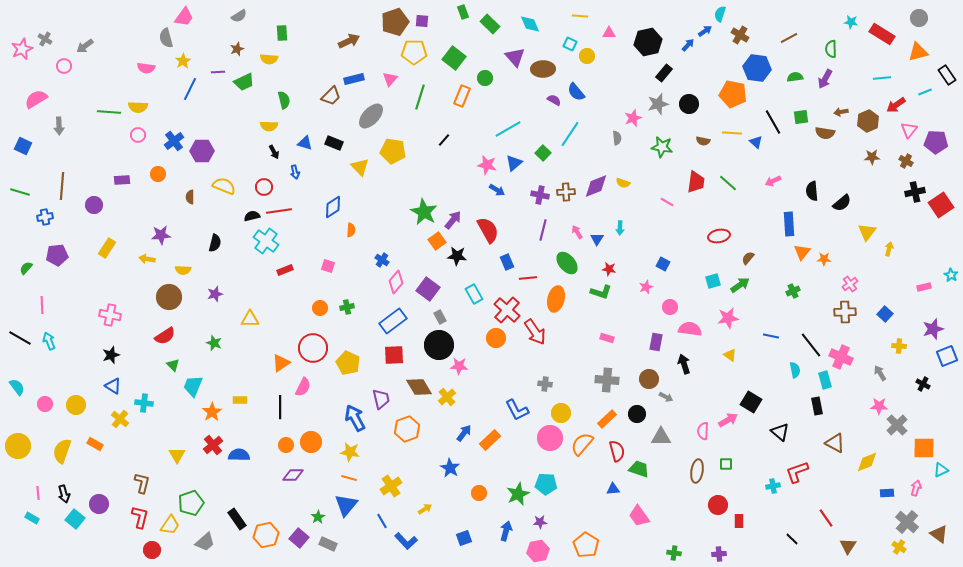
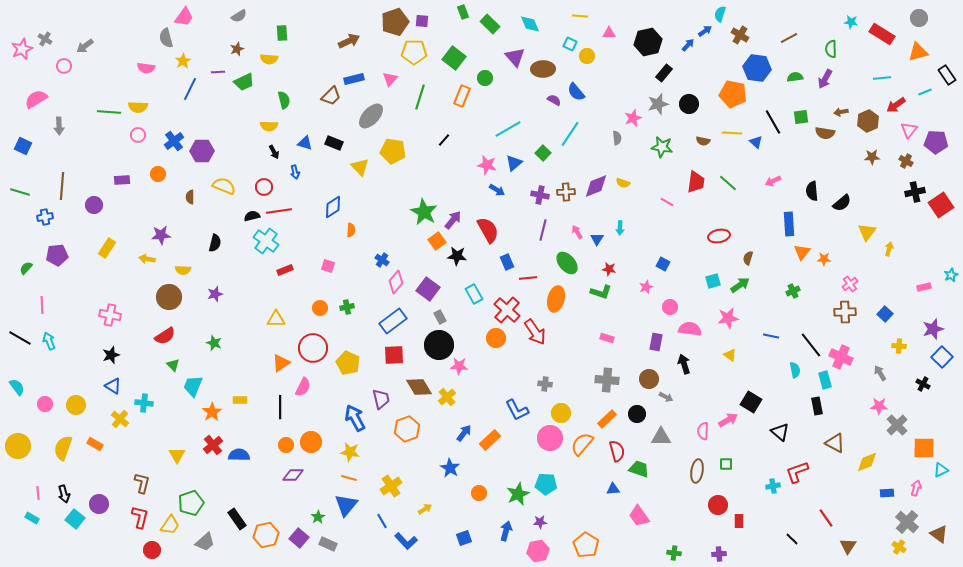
brown semicircle at (748, 258): rotated 24 degrees counterclockwise
cyan star at (951, 275): rotated 16 degrees clockwise
yellow triangle at (250, 319): moved 26 px right
blue square at (947, 356): moved 5 px left, 1 px down; rotated 25 degrees counterclockwise
yellow semicircle at (62, 451): moved 1 px right, 3 px up
